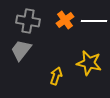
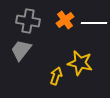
white line: moved 2 px down
yellow star: moved 9 px left
